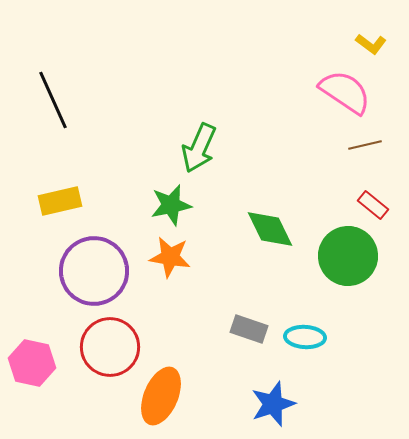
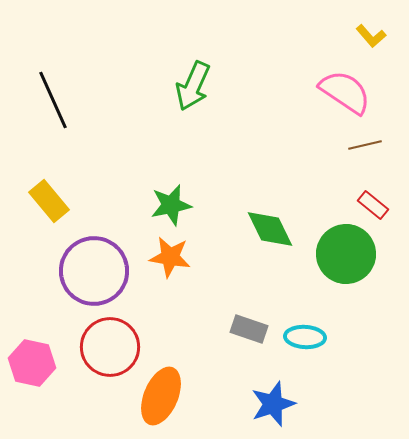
yellow L-shape: moved 8 px up; rotated 12 degrees clockwise
green arrow: moved 6 px left, 62 px up
yellow rectangle: moved 11 px left; rotated 63 degrees clockwise
green circle: moved 2 px left, 2 px up
